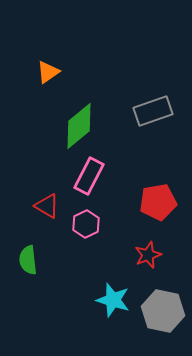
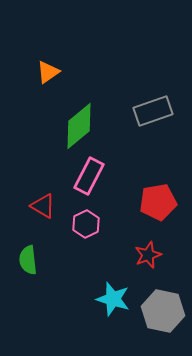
red triangle: moved 4 px left
cyan star: moved 1 px up
